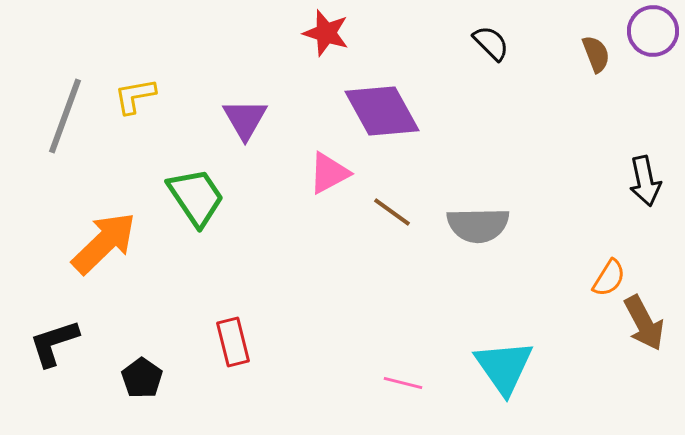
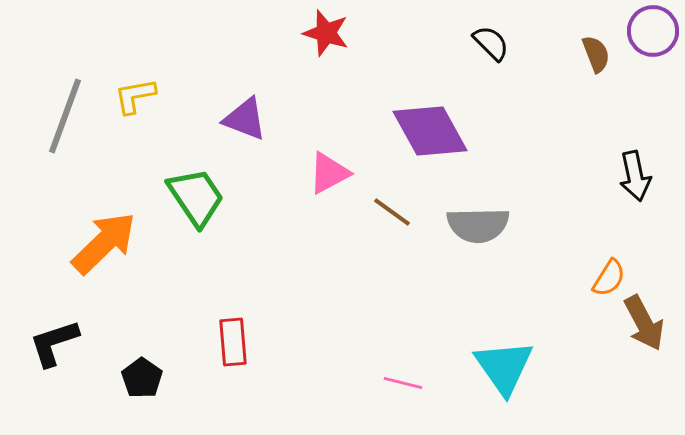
purple diamond: moved 48 px right, 20 px down
purple triangle: rotated 39 degrees counterclockwise
black arrow: moved 10 px left, 5 px up
red rectangle: rotated 9 degrees clockwise
